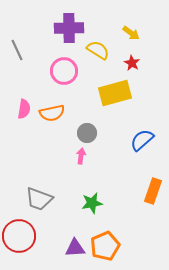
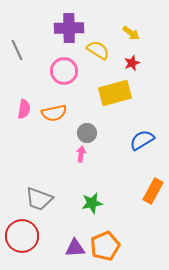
red star: rotated 21 degrees clockwise
orange semicircle: moved 2 px right
blue semicircle: rotated 10 degrees clockwise
pink arrow: moved 2 px up
orange rectangle: rotated 10 degrees clockwise
red circle: moved 3 px right
